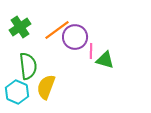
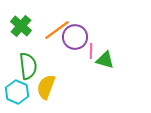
green cross: moved 1 px right, 1 px up; rotated 15 degrees counterclockwise
